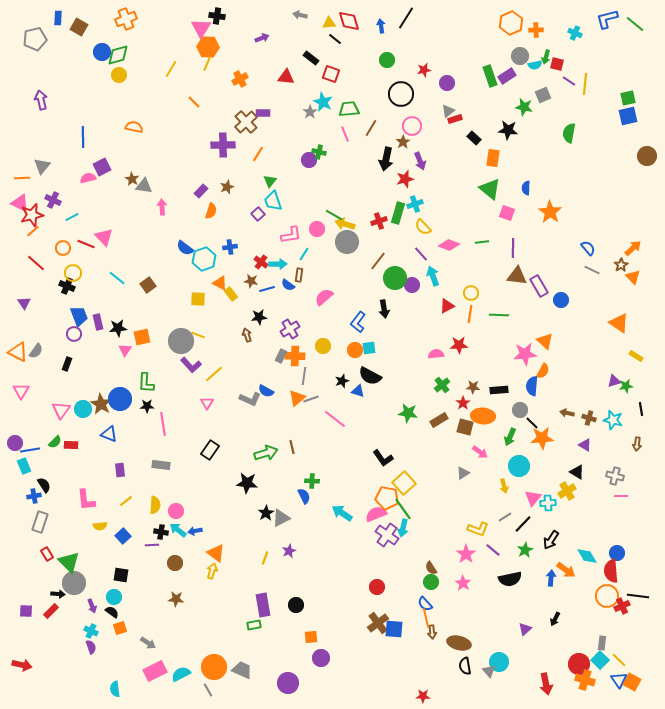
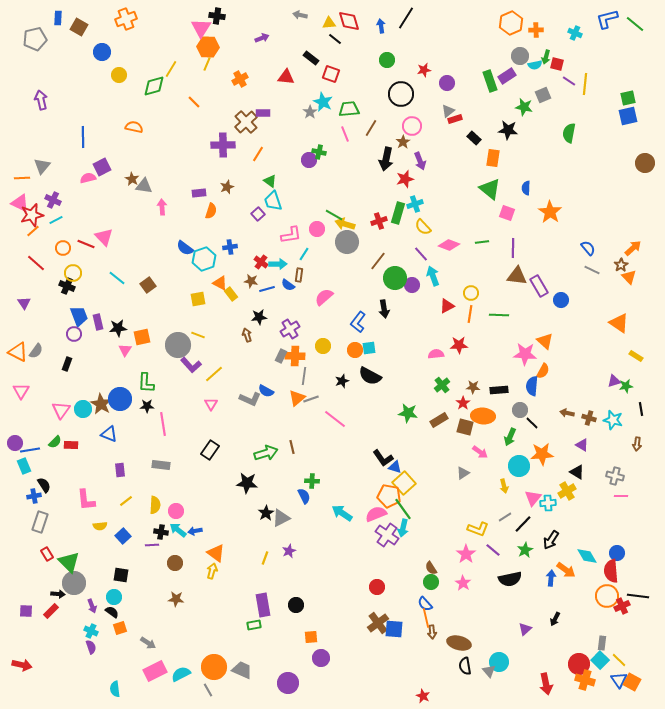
green diamond at (118, 55): moved 36 px right, 31 px down
green rectangle at (490, 76): moved 5 px down
brown circle at (647, 156): moved 2 px left, 7 px down
green triangle at (270, 181): rotated 32 degrees counterclockwise
purple rectangle at (201, 191): moved 2 px left, 2 px down; rotated 40 degrees clockwise
cyan line at (72, 217): moved 16 px left, 3 px down
orange triangle at (633, 277): moved 4 px left
yellow square at (198, 299): rotated 14 degrees counterclockwise
gray circle at (181, 341): moved 3 px left, 4 px down
pink star at (525, 354): rotated 10 degrees clockwise
blue triangle at (358, 391): moved 37 px right, 76 px down
pink triangle at (207, 403): moved 4 px right, 1 px down
orange star at (542, 438): moved 16 px down
purple triangle at (585, 445): moved 3 px left
orange pentagon at (387, 498): moved 2 px right, 2 px up
red star at (423, 696): rotated 24 degrees clockwise
